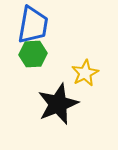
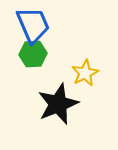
blue trapezoid: rotated 33 degrees counterclockwise
